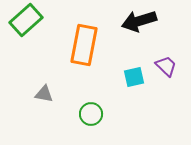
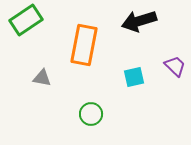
green rectangle: rotated 8 degrees clockwise
purple trapezoid: moved 9 px right
gray triangle: moved 2 px left, 16 px up
